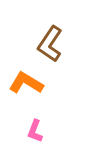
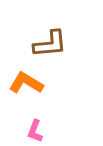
brown L-shape: rotated 129 degrees counterclockwise
